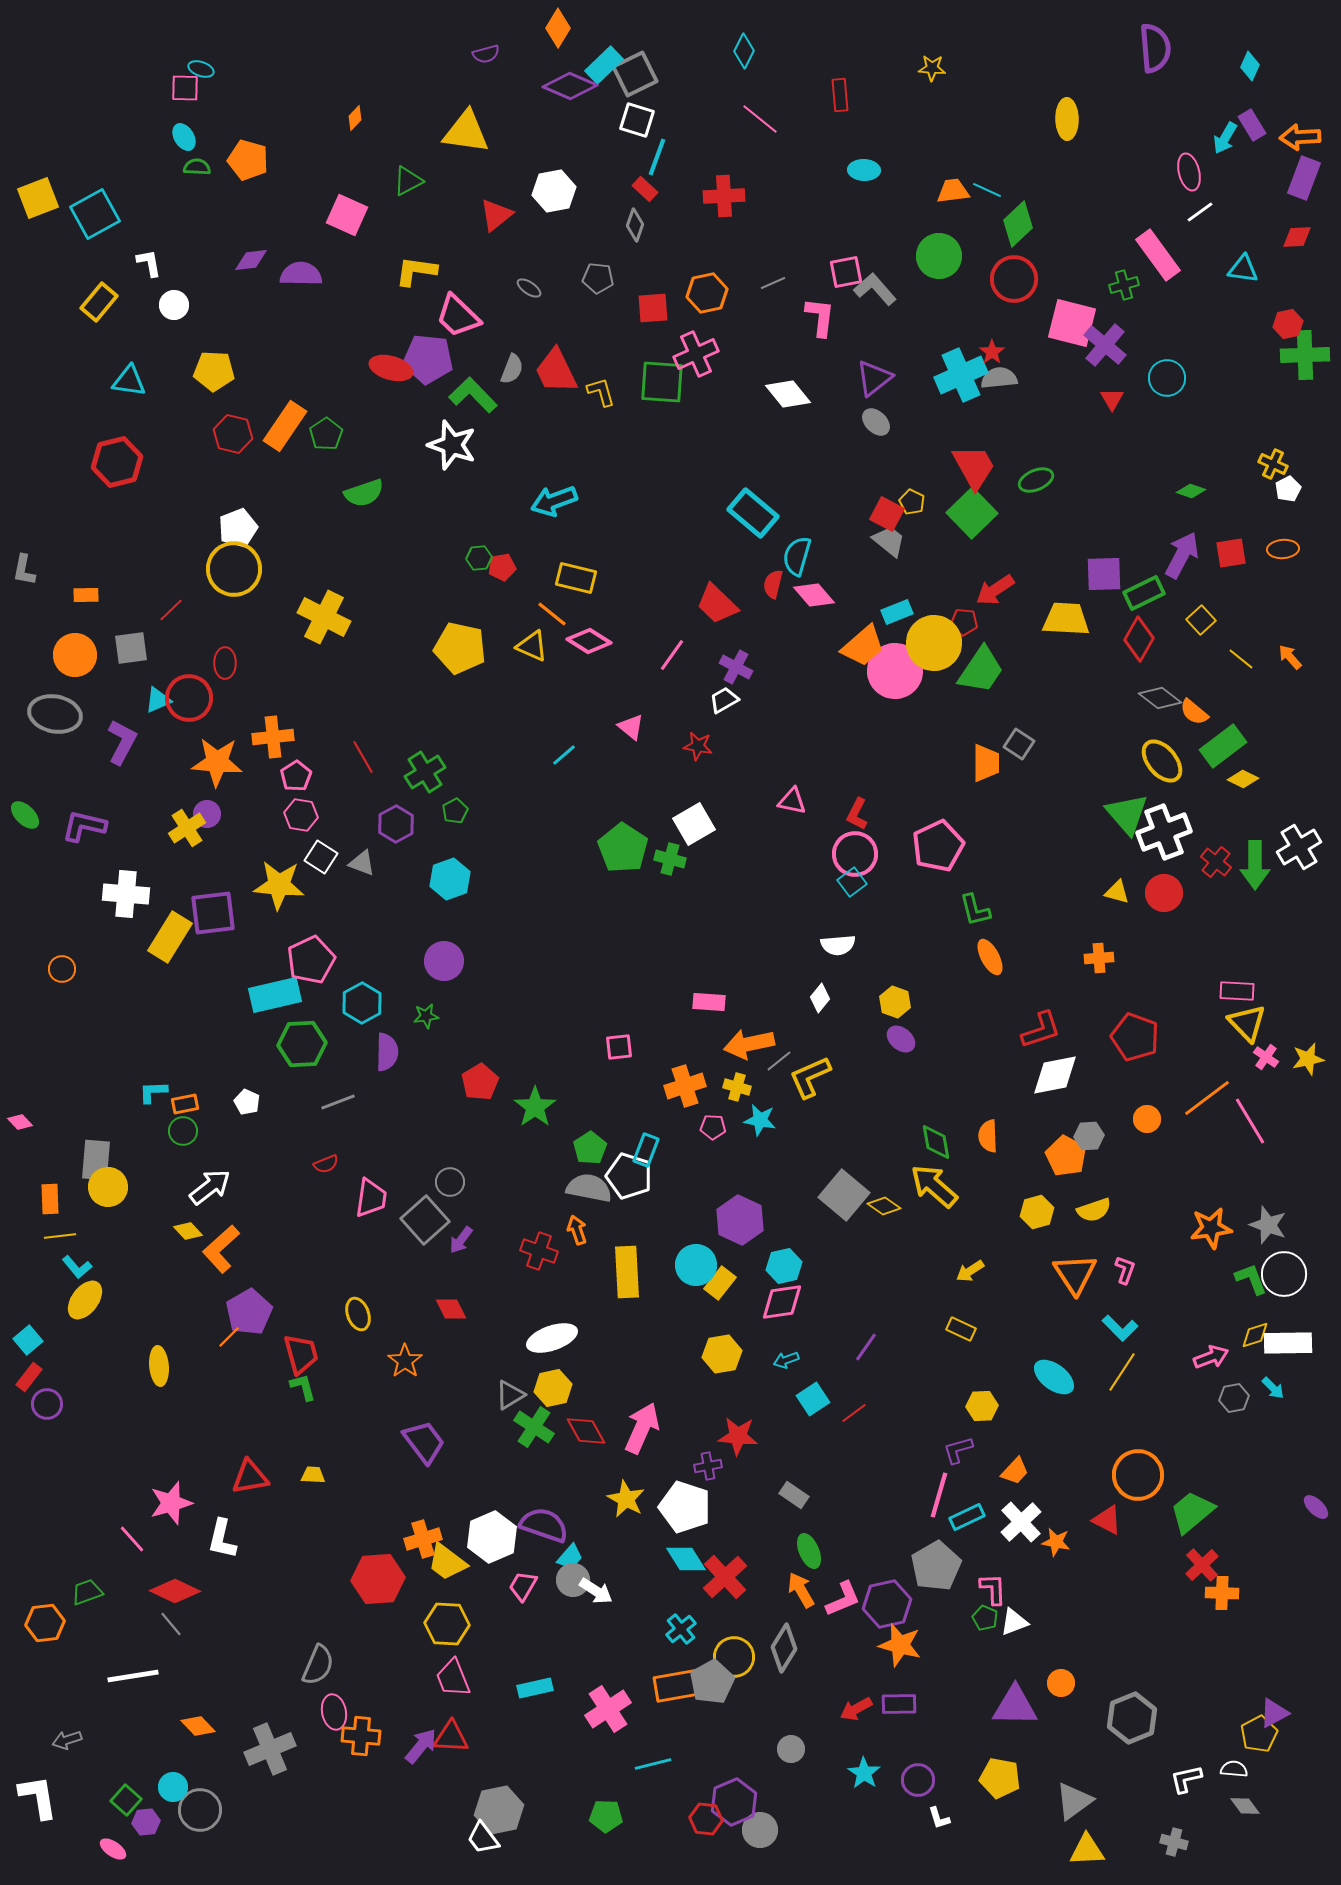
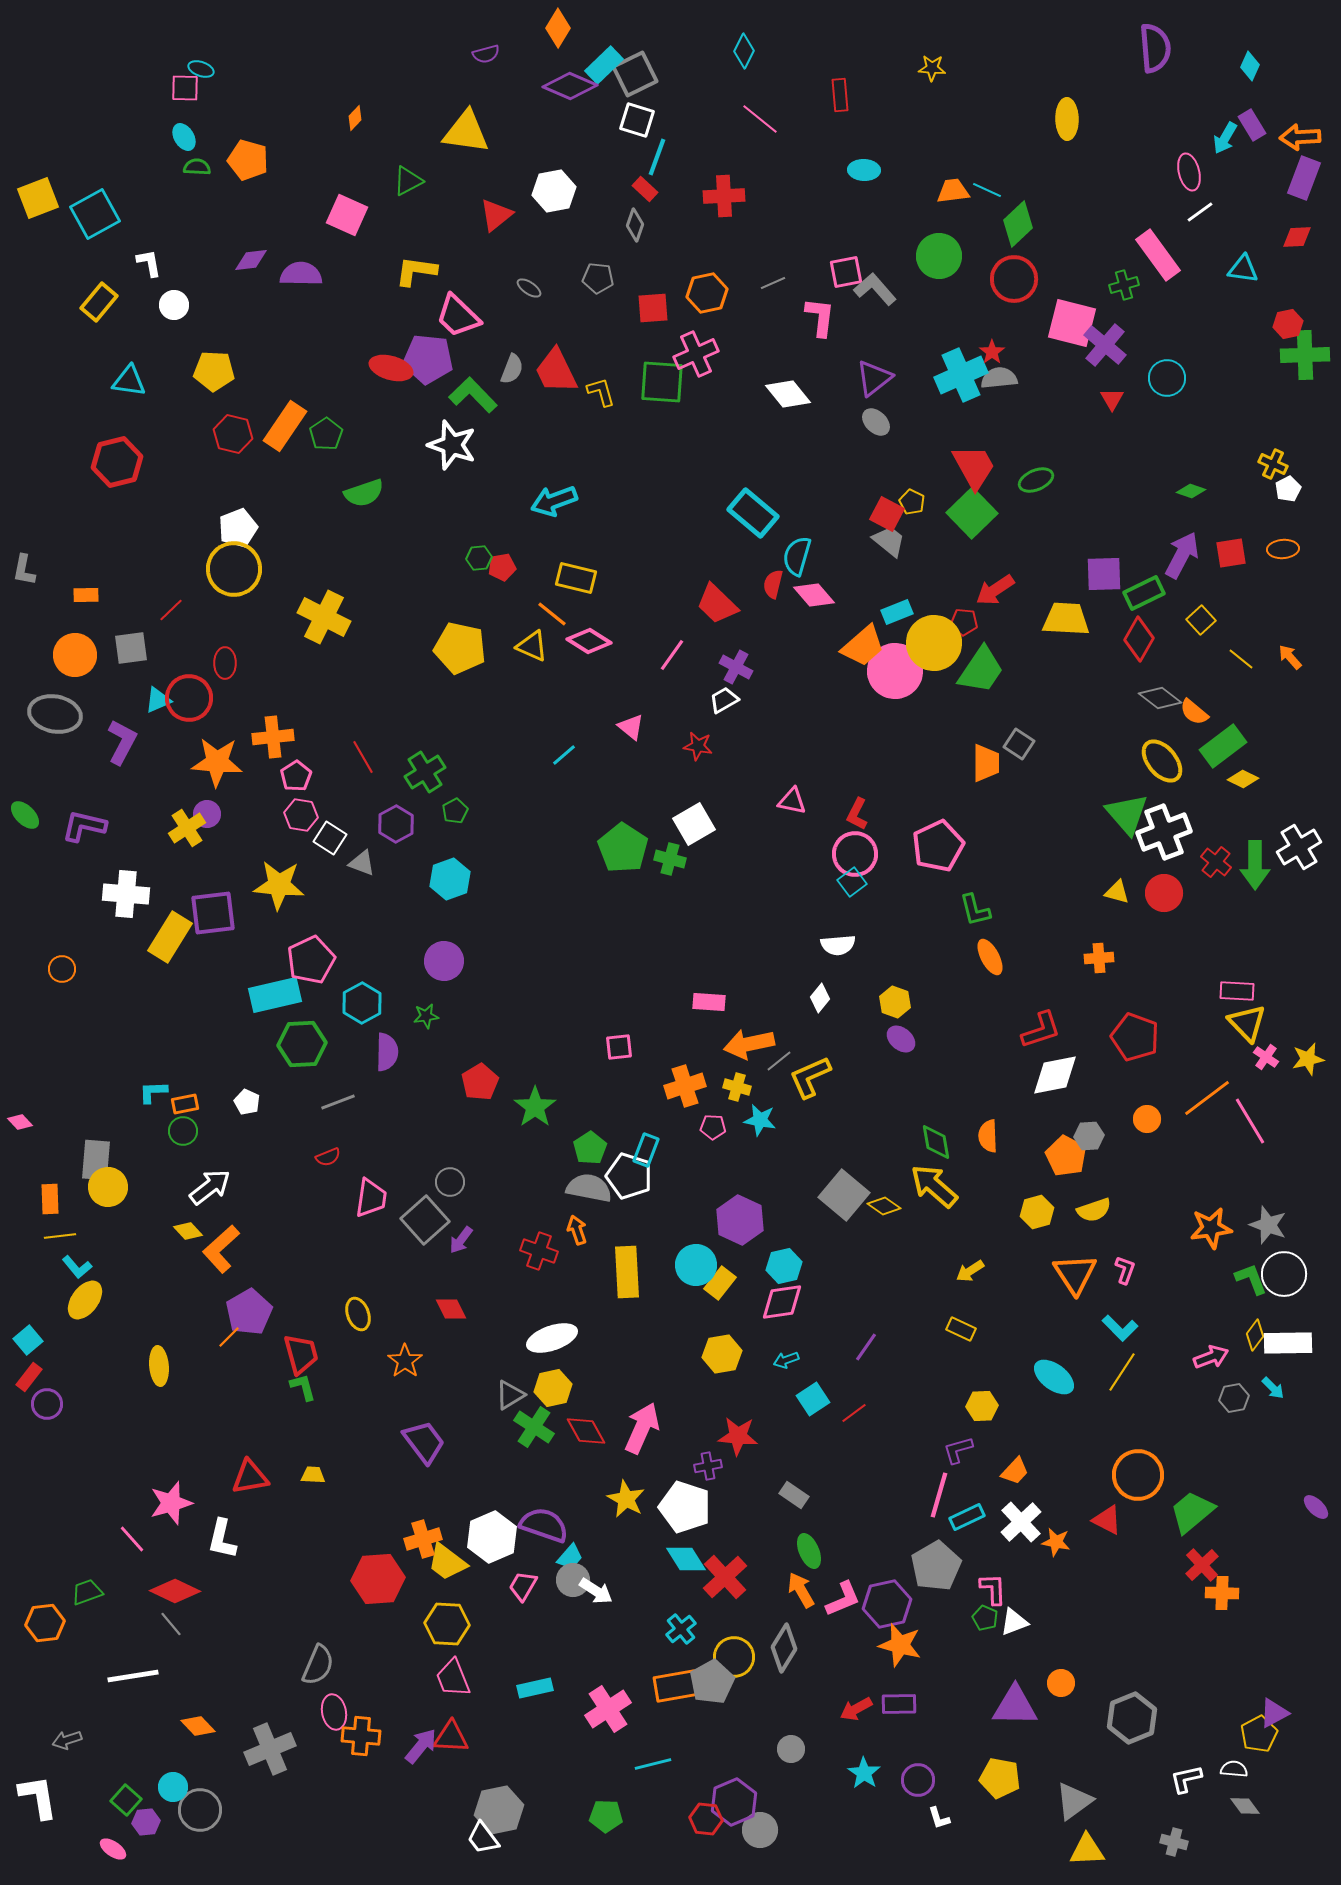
white square at (321, 857): moved 9 px right, 19 px up
red semicircle at (326, 1164): moved 2 px right, 7 px up
yellow diamond at (1255, 1335): rotated 36 degrees counterclockwise
